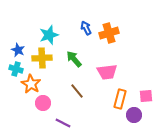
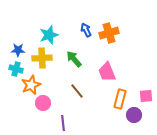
blue arrow: moved 2 px down
blue star: rotated 24 degrees counterclockwise
pink trapezoid: rotated 75 degrees clockwise
orange star: moved 1 px down; rotated 18 degrees clockwise
purple line: rotated 56 degrees clockwise
